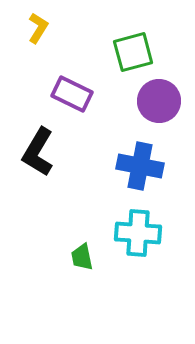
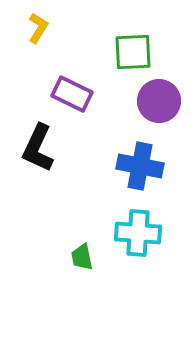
green square: rotated 12 degrees clockwise
black L-shape: moved 4 px up; rotated 6 degrees counterclockwise
